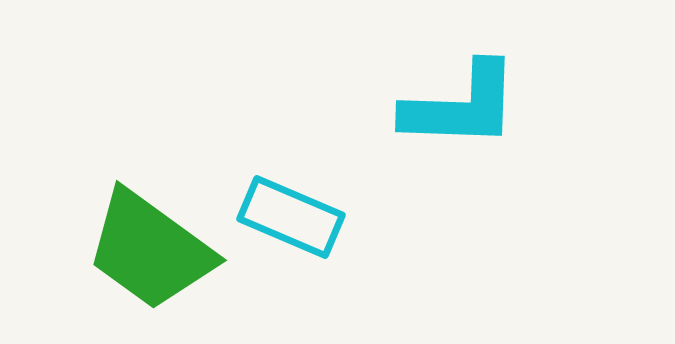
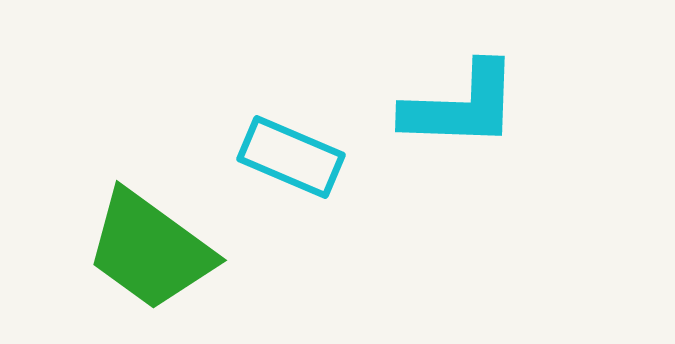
cyan rectangle: moved 60 px up
